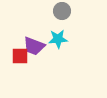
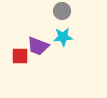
cyan star: moved 5 px right, 2 px up
purple trapezoid: moved 4 px right
